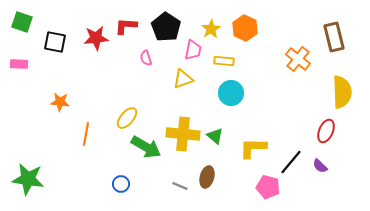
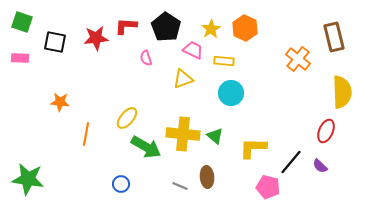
pink trapezoid: rotated 75 degrees counterclockwise
pink rectangle: moved 1 px right, 6 px up
brown ellipse: rotated 20 degrees counterclockwise
